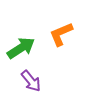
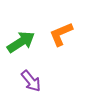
green arrow: moved 6 px up
